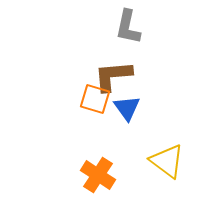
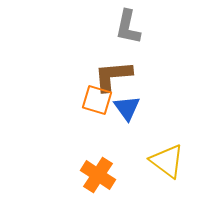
orange square: moved 2 px right, 1 px down
